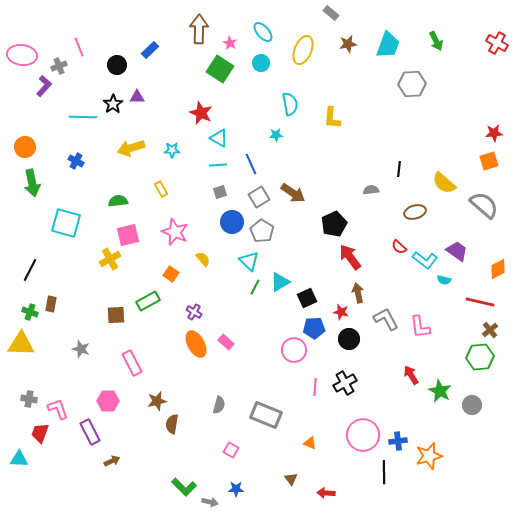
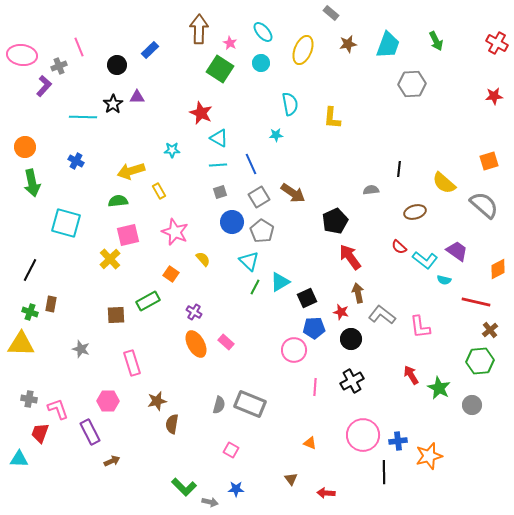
red star at (494, 133): moved 37 px up
yellow arrow at (131, 148): moved 23 px down
yellow rectangle at (161, 189): moved 2 px left, 2 px down
black pentagon at (334, 224): moved 1 px right, 3 px up
yellow cross at (110, 259): rotated 15 degrees counterclockwise
red line at (480, 302): moved 4 px left
gray L-shape at (386, 319): moved 4 px left, 4 px up; rotated 24 degrees counterclockwise
black circle at (349, 339): moved 2 px right
green hexagon at (480, 357): moved 4 px down
pink rectangle at (132, 363): rotated 10 degrees clockwise
black cross at (345, 383): moved 7 px right, 2 px up
green star at (440, 391): moved 1 px left, 3 px up
gray rectangle at (266, 415): moved 16 px left, 11 px up
